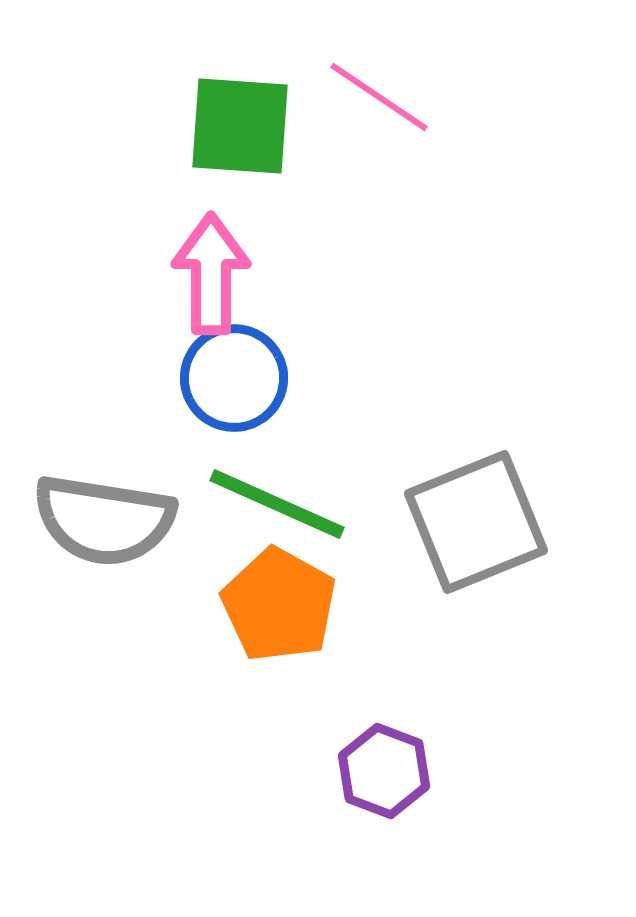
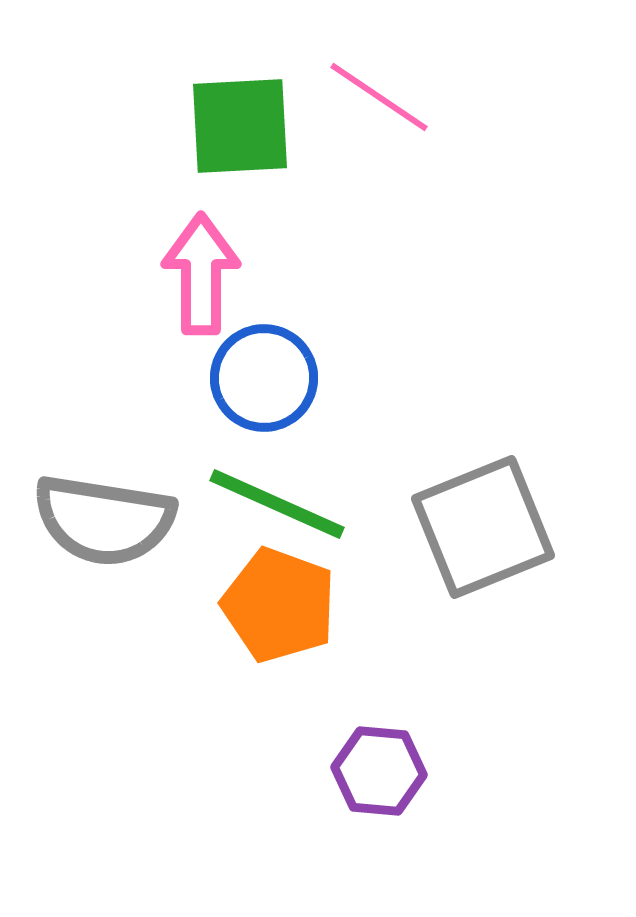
green square: rotated 7 degrees counterclockwise
pink arrow: moved 10 px left
blue circle: moved 30 px right
gray square: moved 7 px right, 5 px down
orange pentagon: rotated 9 degrees counterclockwise
purple hexagon: moved 5 px left; rotated 16 degrees counterclockwise
